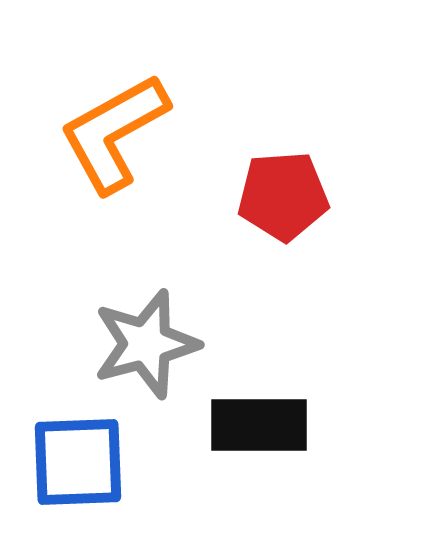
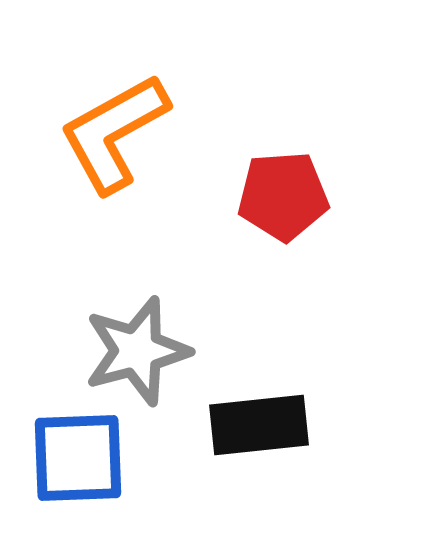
gray star: moved 9 px left, 7 px down
black rectangle: rotated 6 degrees counterclockwise
blue square: moved 4 px up
